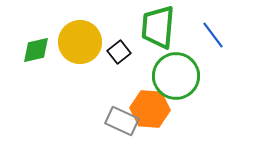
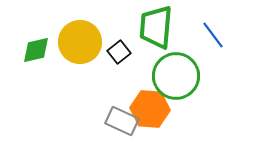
green trapezoid: moved 2 px left
